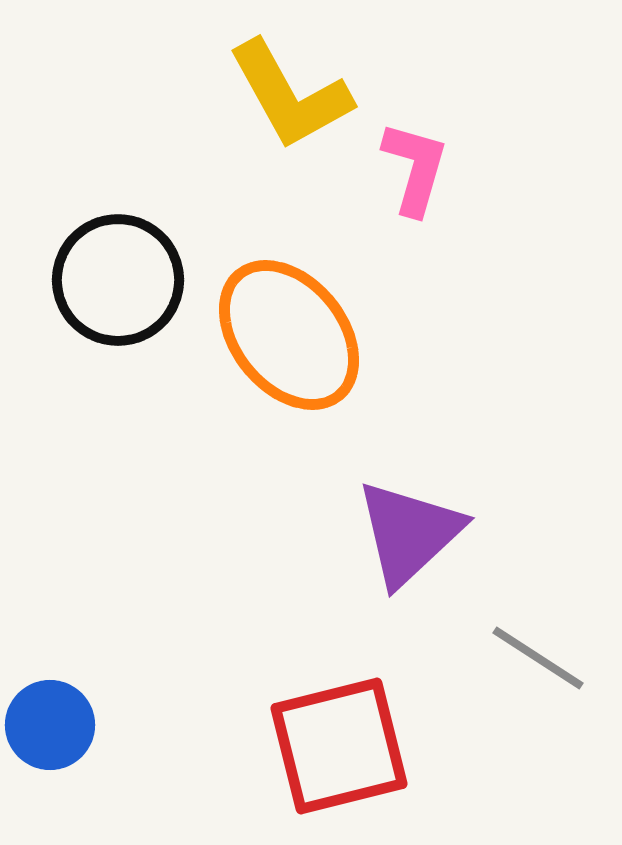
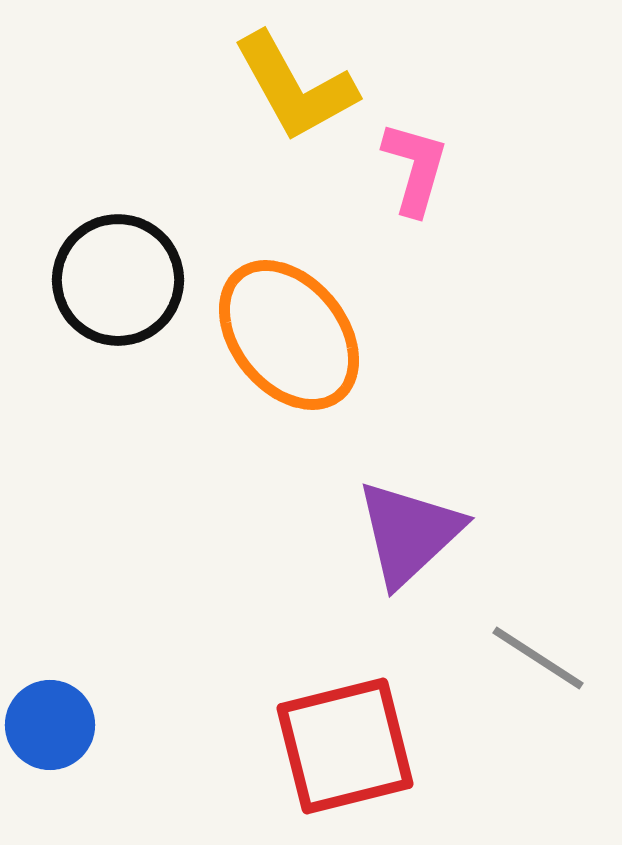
yellow L-shape: moved 5 px right, 8 px up
red square: moved 6 px right
